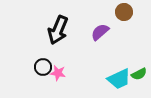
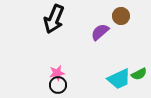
brown circle: moved 3 px left, 4 px down
black arrow: moved 4 px left, 11 px up
black circle: moved 15 px right, 18 px down
pink star: moved 1 px left; rotated 21 degrees counterclockwise
